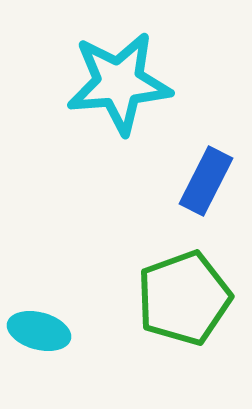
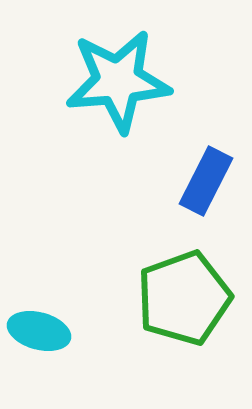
cyan star: moved 1 px left, 2 px up
